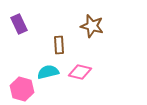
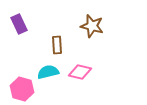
brown rectangle: moved 2 px left
